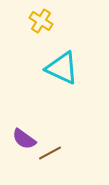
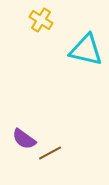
yellow cross: moved 1 px up
cyan triangle: moved 24 px right, 18 px up; rotated 12 degrees counterclockwise
